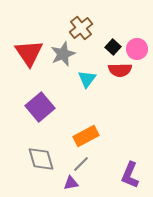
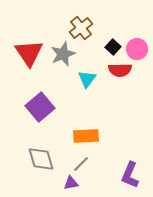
orange rectangle: rotated 25 degrees clockwise
